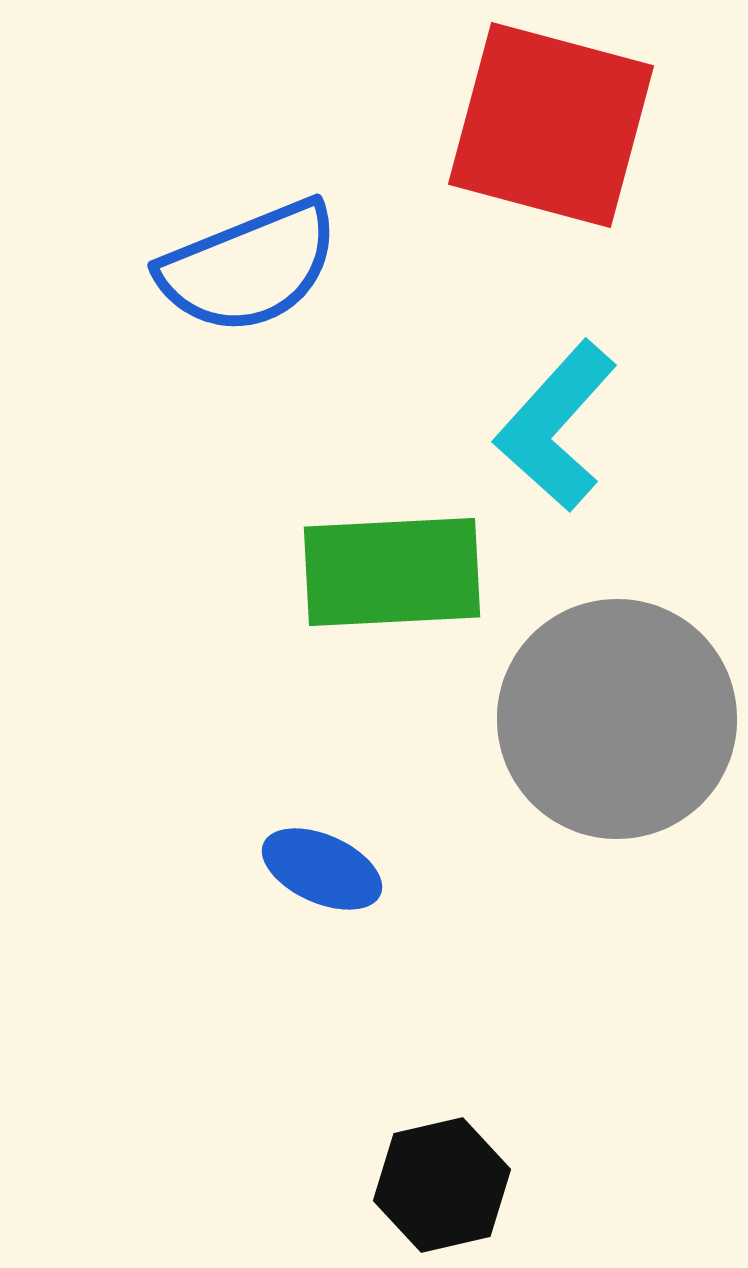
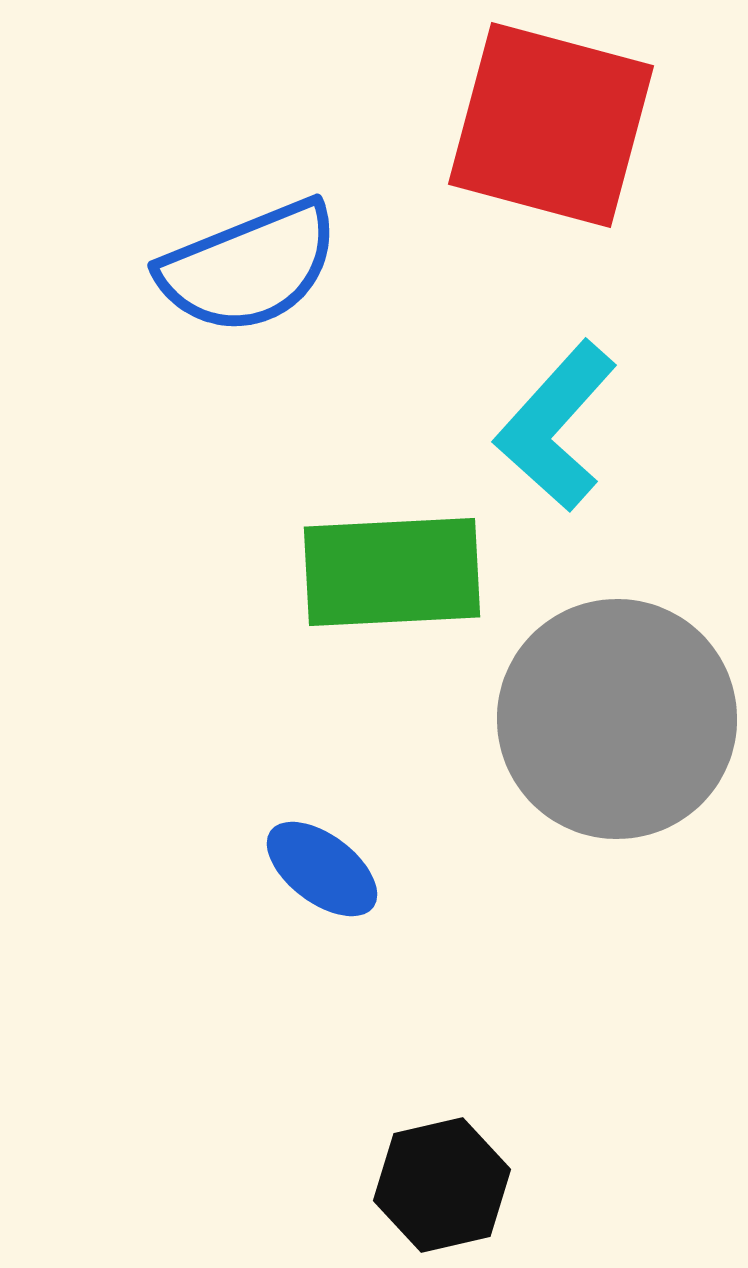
blue ellipse: rotated 13 degrees clockwise
